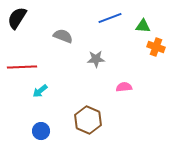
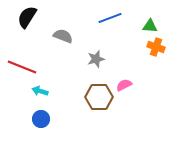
black semicircle: moved 10 px right, 1 px up
green triangle: moved 7 px right
gray star: rotated 12 degrees counterclockwise
red line: rotated 24 degrees clockwise
pink semicircle: moved 2 px up; rotated 21 degrees counterclockwise
cyan arrow: rotated 56 degrees clockwise
brown hexagon: moved 11 px right, 23 px up; rotated 24 degrees counterclockwise
blue circle: moved 12 px up
